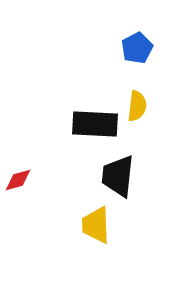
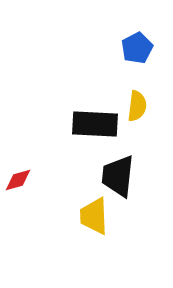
yellow trapezoid: moved 2 px left, 9 px up
